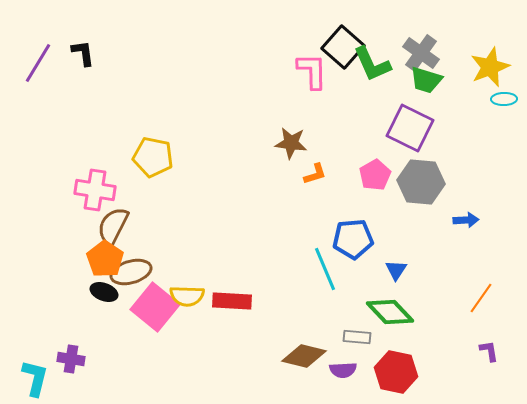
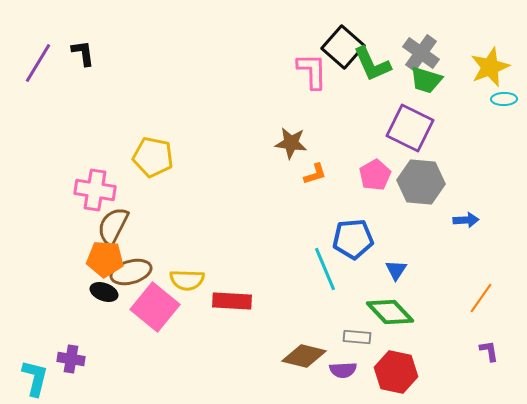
orange pentagon: rotated 30 degrees counterclockwise
yellow semicircle: moved 16 px up
